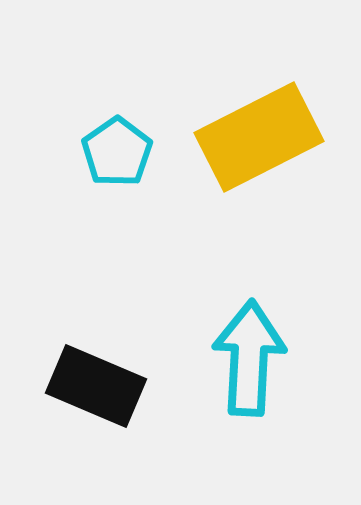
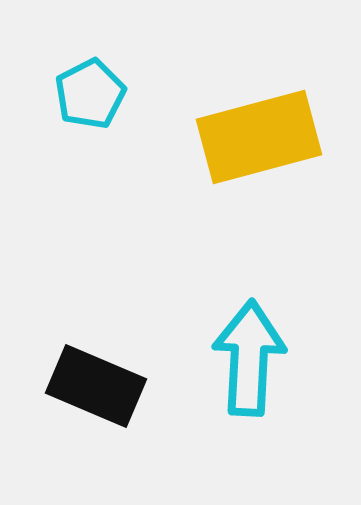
yellow rectangle: rotated 12 degrees clockwise
cyan pentagon: moved 27 px left, 58 px up; rotated 8 degrees clockwise
